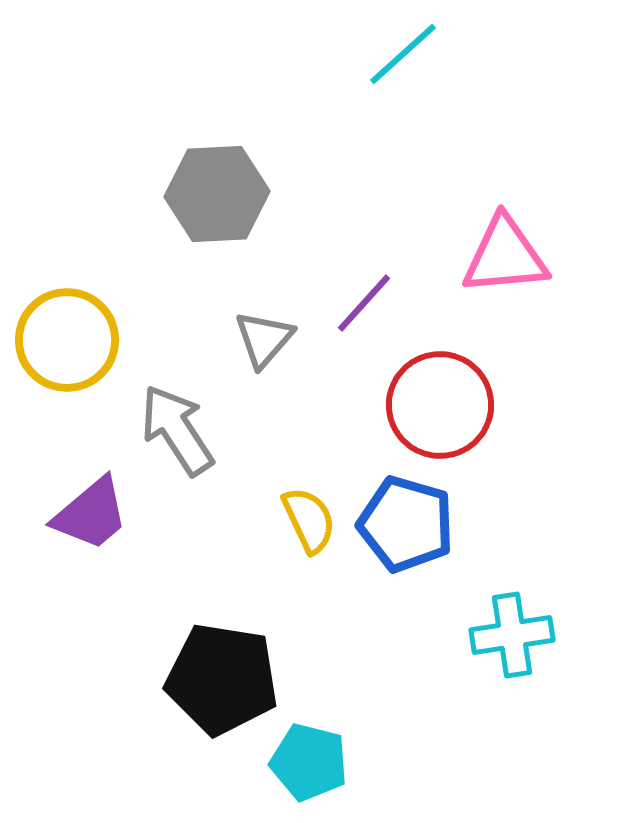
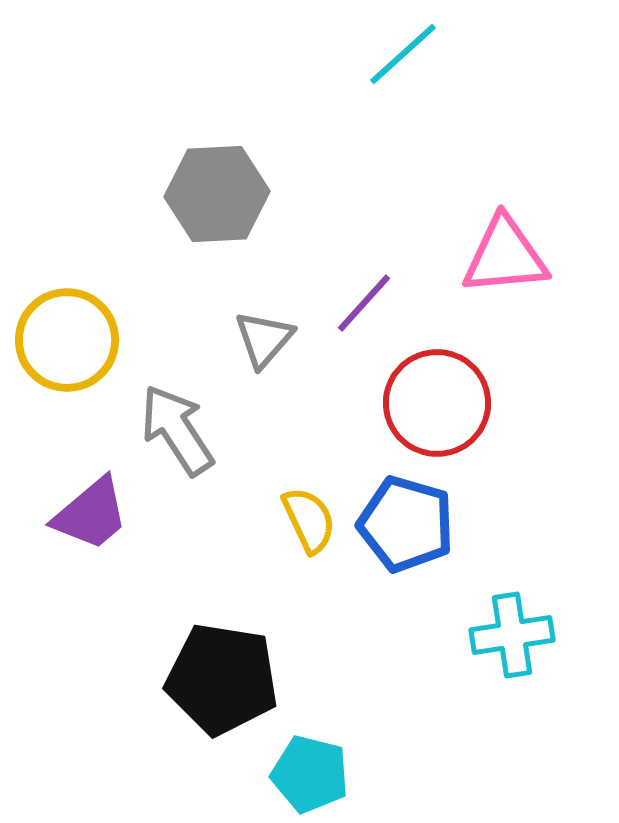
red circle: moved 3 px left, 2 px up
cyan pentagon: moved 1 px right, 12 px down
